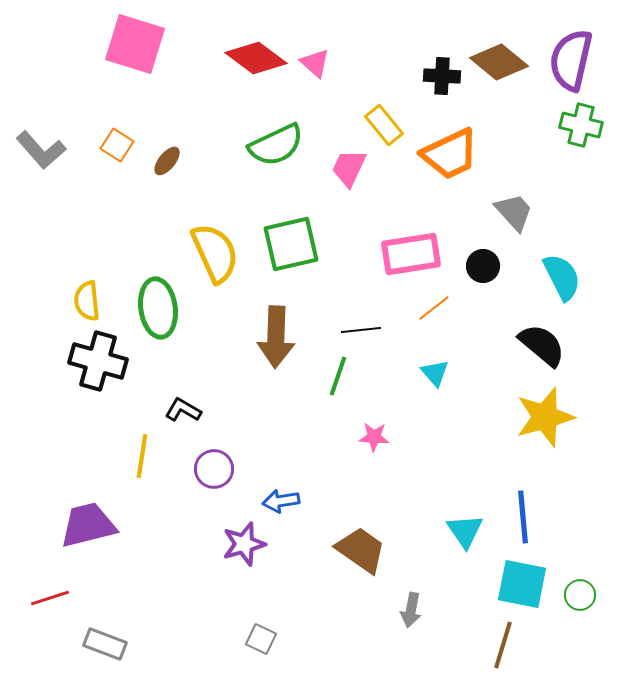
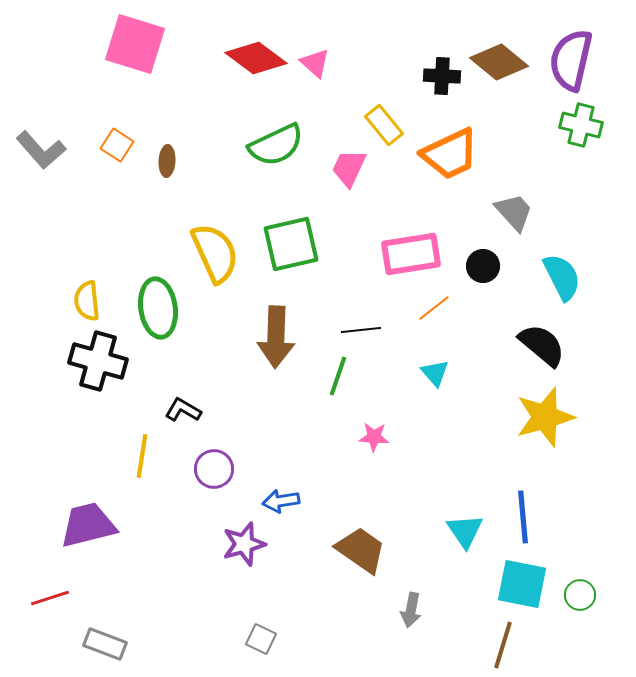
brown ellipse at (167, 161): rotated 36 degrees counterclockwise
